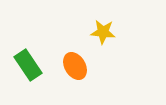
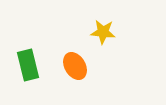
green rectangle: rotated 20 degrees clockwise
